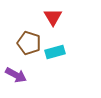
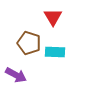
cyan rectangle: rotated 18 degrees clockwise
